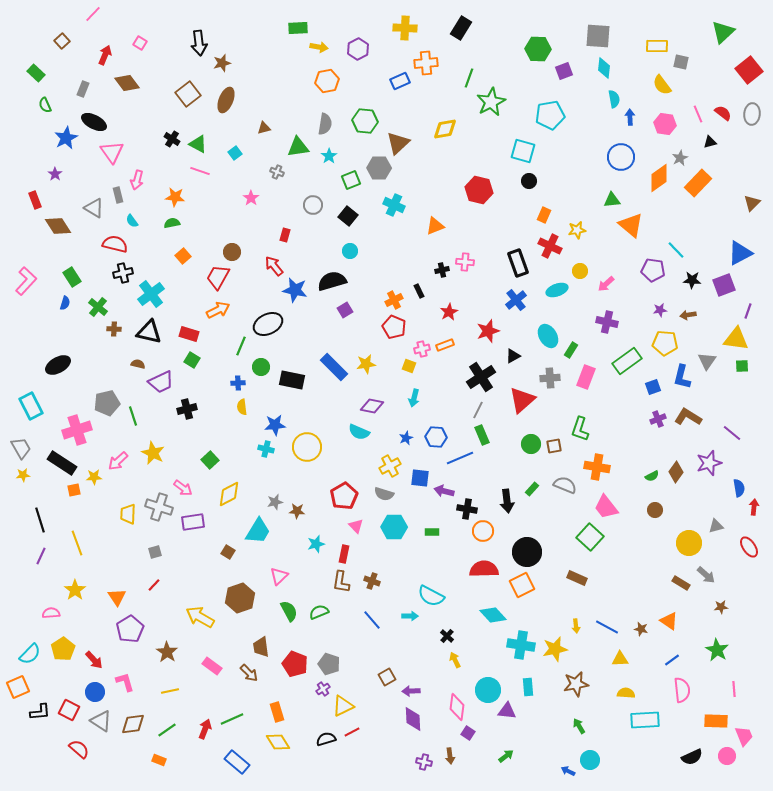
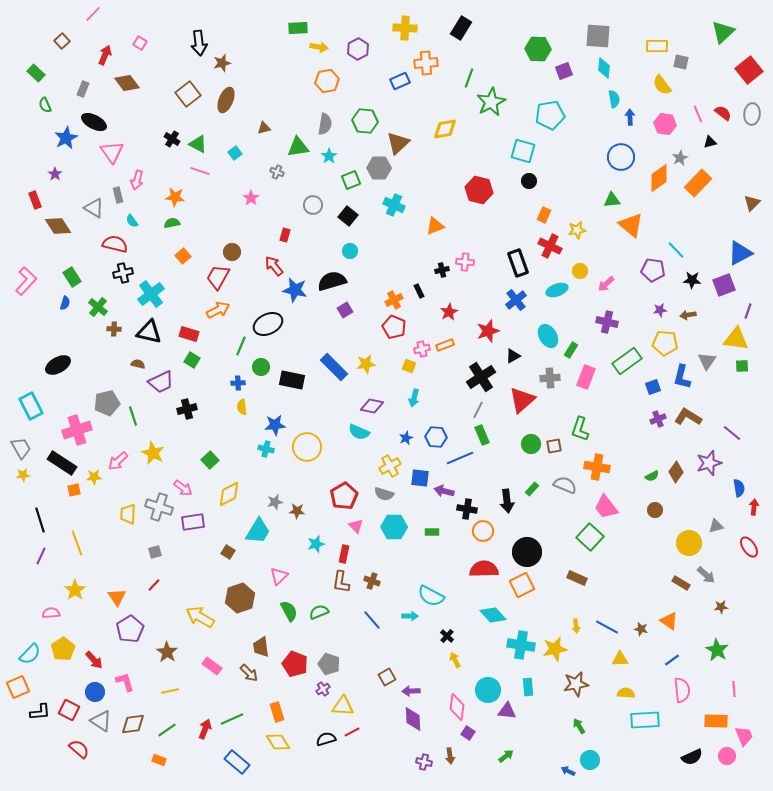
yellow triangle at (343, 706): rotated 30 degrees clockwise
